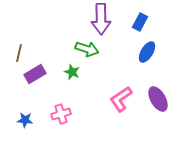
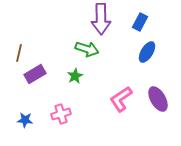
green star: moved 3 px right, 4 px down; rotated 21 degrees clockwise
